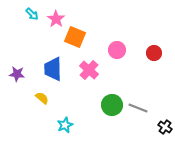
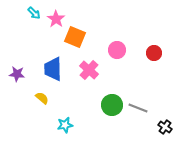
cyan arrow: moved 2 px right, 1 px up
cyan star: rotated 14 degrees clockwise
